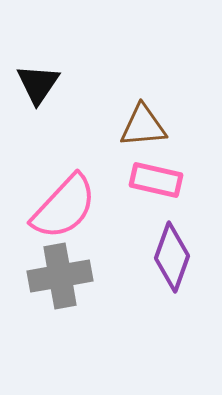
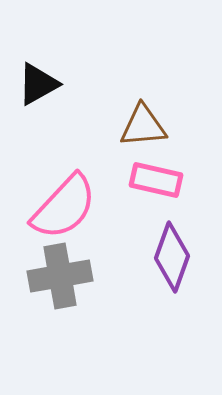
black triangle: rotated 27 degrees clockwise
